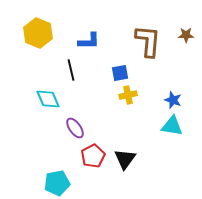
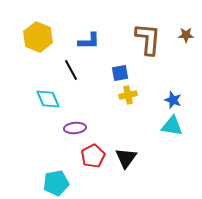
yellow hexagon: moved 4 px down
brown L-shape: moved 2 px up
black line: rotated 15 degrees counterclockwise
purple ellipse: rotated 60 degrees counterclockwise
black triangle: moved 1 px right, 1 px up
cyan pentagon: moved 1 px left
